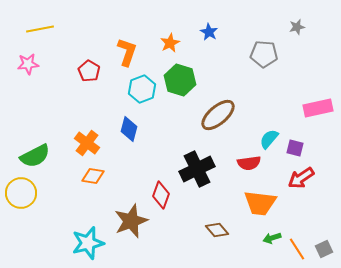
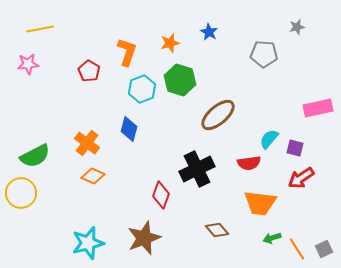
orange star: rotated 12 degrees clockwise
orange diamond: rotated 15 degrees clockwise
brown star: moved 13 px right, 17 px down
